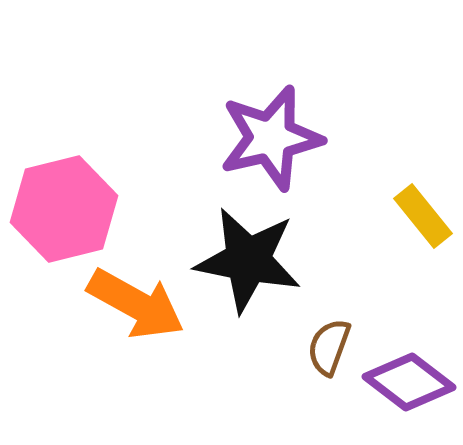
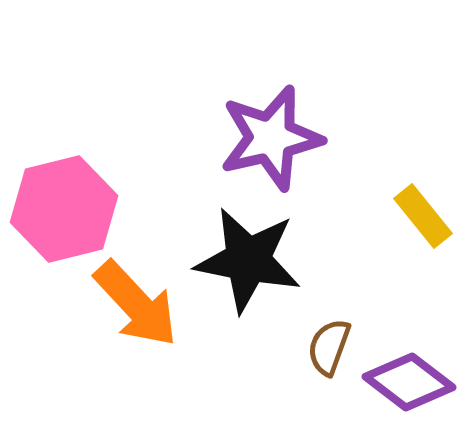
orange arrow: rotated 18 degrees clockwise
